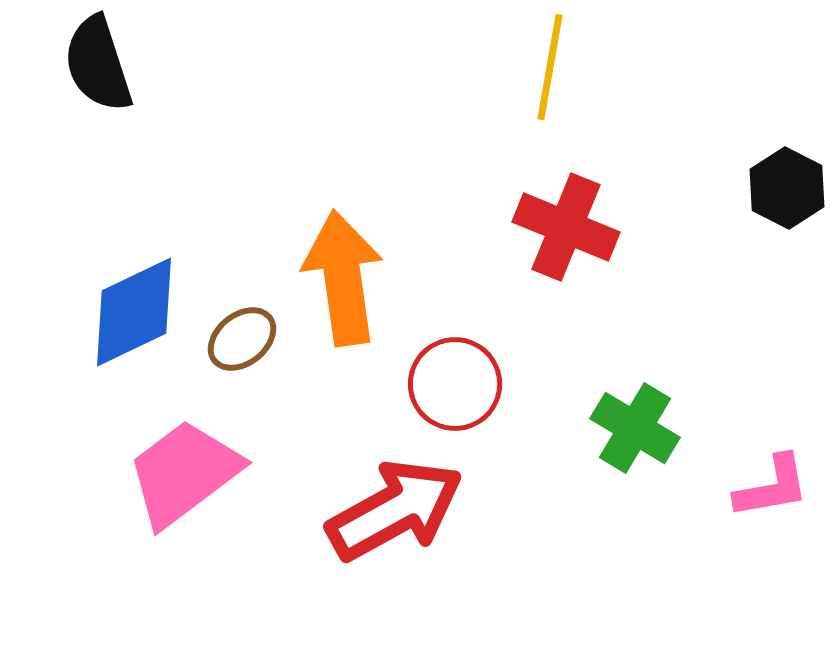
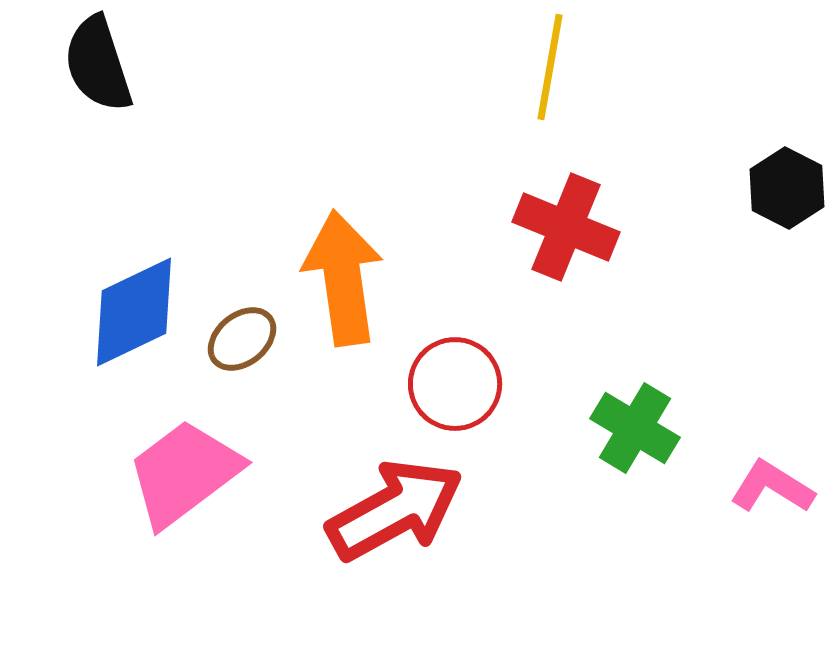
pink L-shape: rotated 138 degrees counterclockwise
